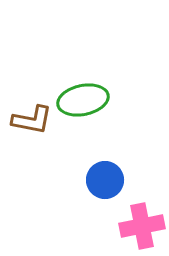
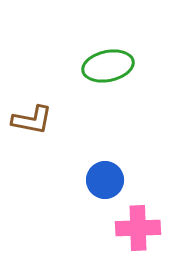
green ellipse: moved 25 px right, 34 px up
pink cross: moved 4 px left, 2 px down; rotated 9 degrees clockwise
